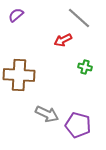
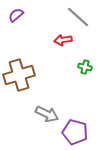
gray line: moved 1 px left, 1 px up
red arrow: rotated 18 degrees clockwise
brown cross: rotated 20 degrees counterclockwise
purple pentagon: moved 3 px left, 7 px down
